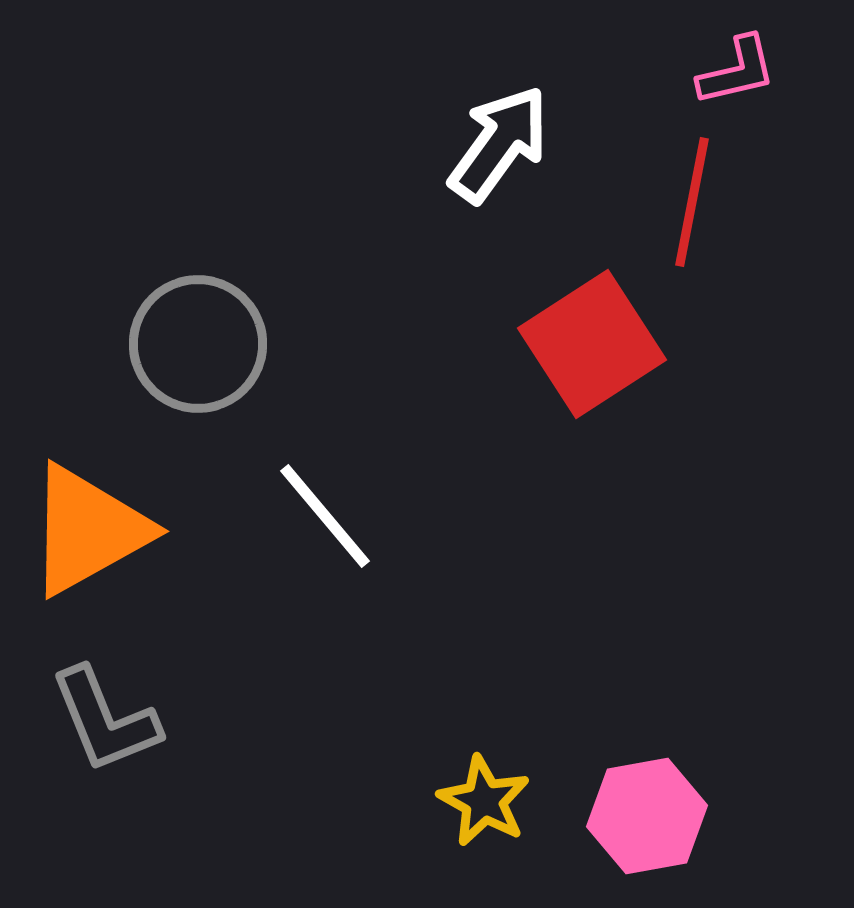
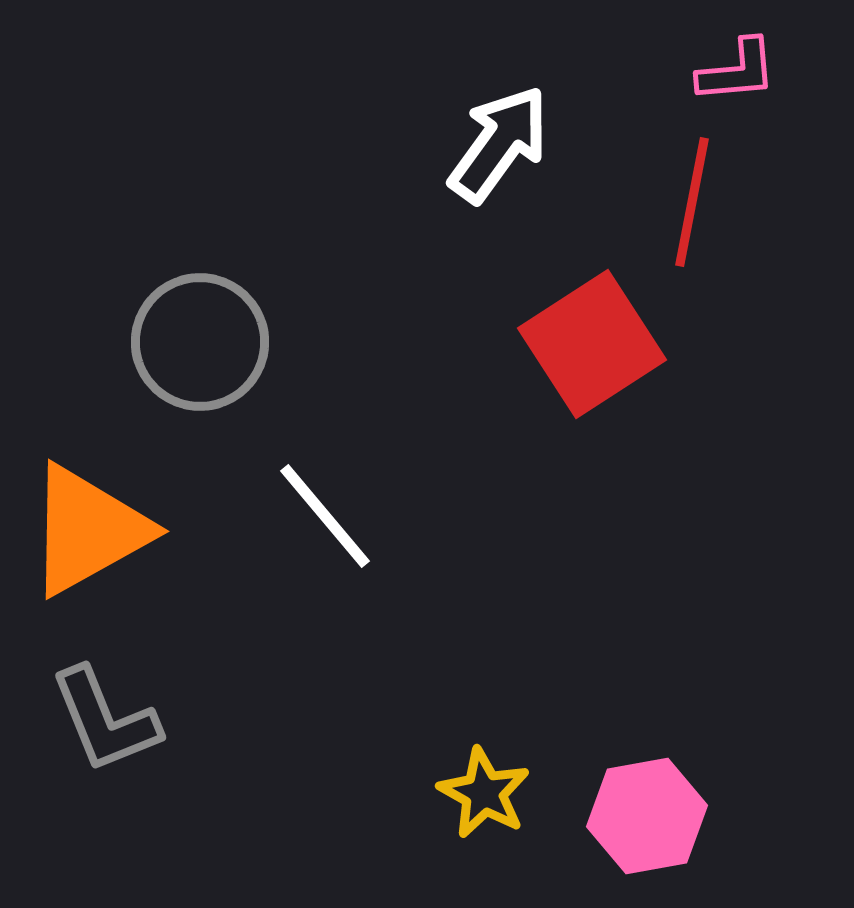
pink L-shape: rotated 8 degrees clockwise
gray circle: moved 2 px right, 2 px up
yellow star: moved 8 px up
